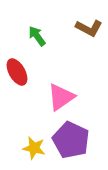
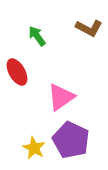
yellow star: rotated 15 degrees clockwise
